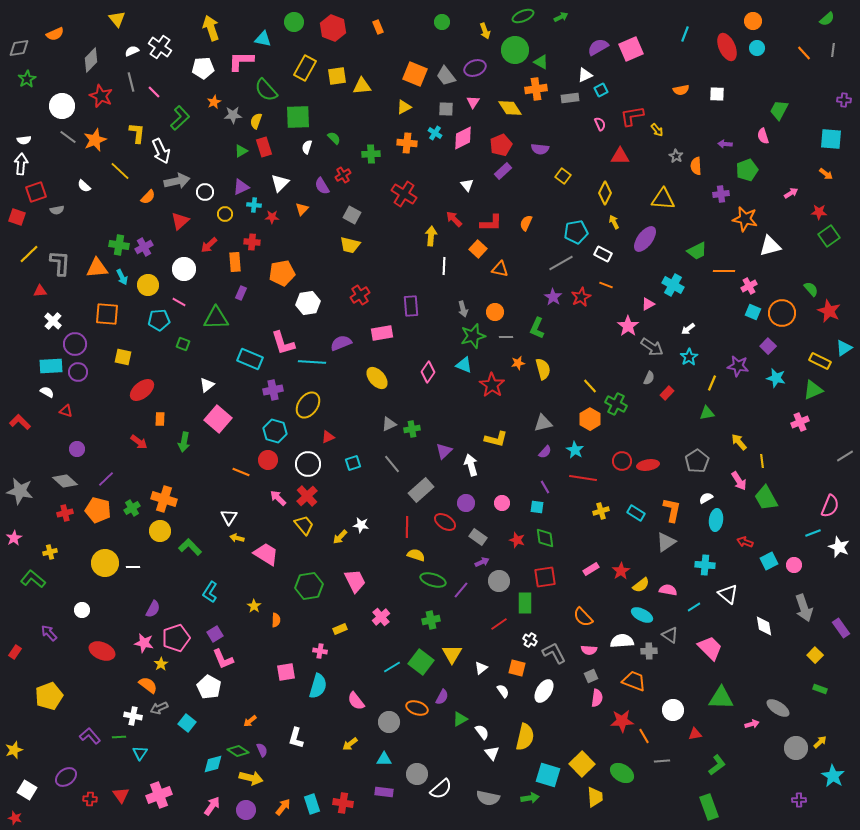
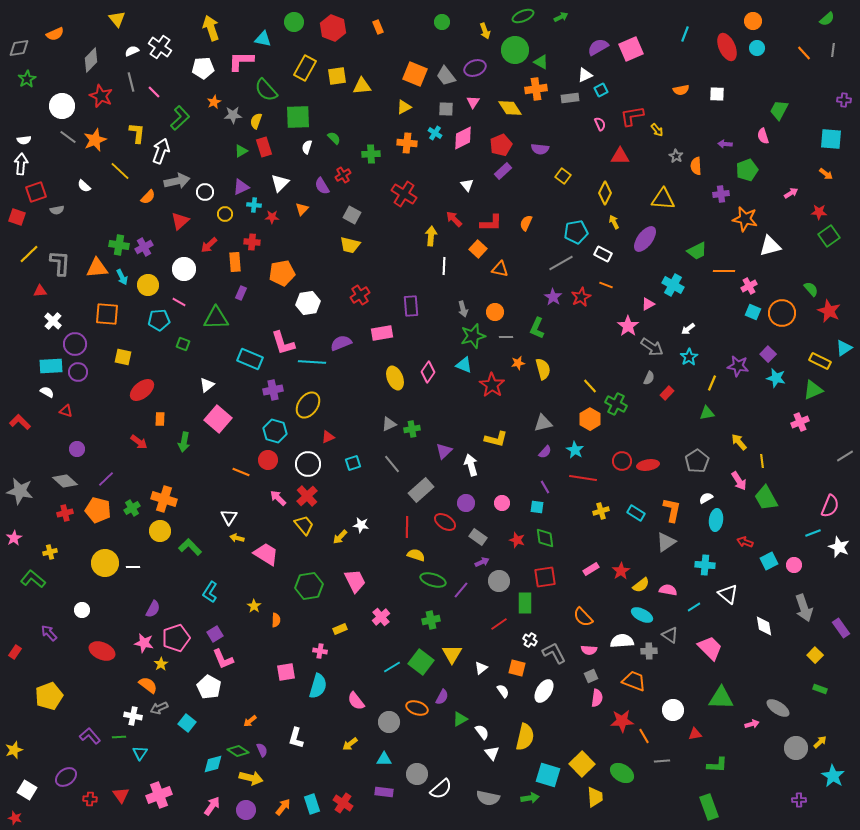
white arrow at (161, 151): rotated 135 degrees counterclockwise
purple square at (768, 346): moved 8 px down
yellow ellipse at (377, 378): moved 18 px right; rotated 20 degrees clockwise
green L-shape at (717, 765): rotated 40 degrees clockwise
red cross at (343, 803): rotated 24 degrees clockwise
